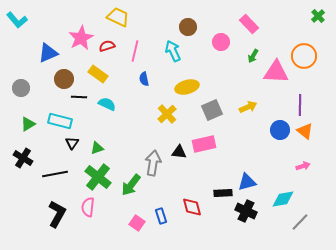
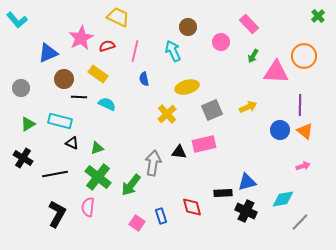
black triangle at (72, 143): rotated 40 degrees counterclockwise
